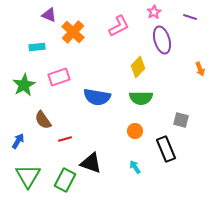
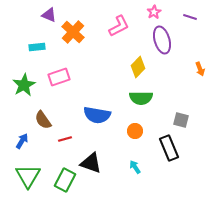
blue semicircle: moved 18 px down
blue arrow: moved 4 px right
black rectangle: moved 3 px right, 1 px up
